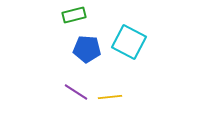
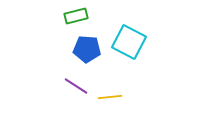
green rectangle: moved 2 px right, 1 px down
purple line: moved 6 px up
